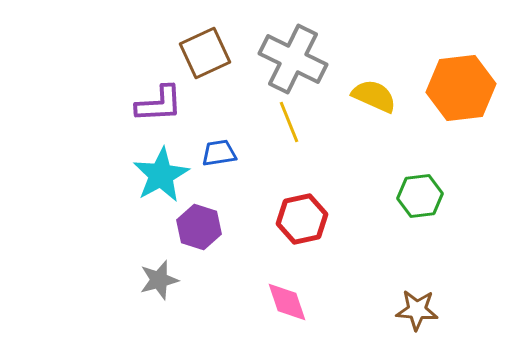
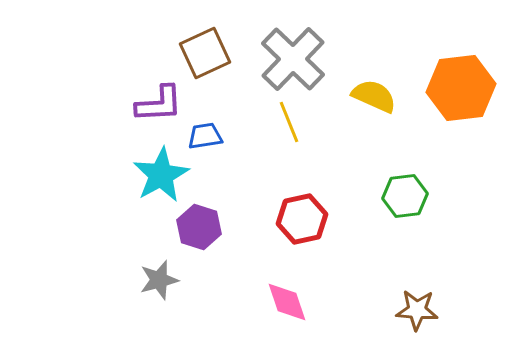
gray cross: rotated 18 degrees clockwise
blue trapezoid: moved 14 px left, 17 px up
green hexagon: moved 15 px left
